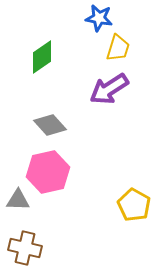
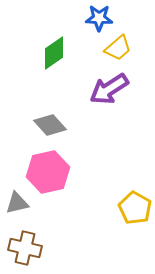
blue star: rotated 8 degrees counterclockwise
yellow trapezoid: rotated 32 degrees clockwise
green diamond: moved 12 px right, 4 px up
gray triangle: moved 1 px left, 3 px down; rotated 15 degrees counterclockwise
yellow pentagon: moved 1 px right, 3 px down
